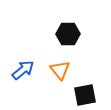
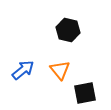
black hexagon: moved 4 px up; rotated 15 degrees clockwise
black square: moved 2 px up
